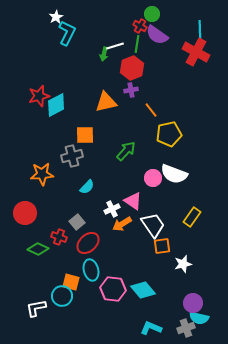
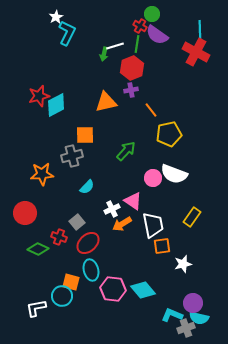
white trapezoid at (153, 225): rotated 24 degrees clockwise
cyan L-shape at (151, 328): moved 21 px right, 13 px up
